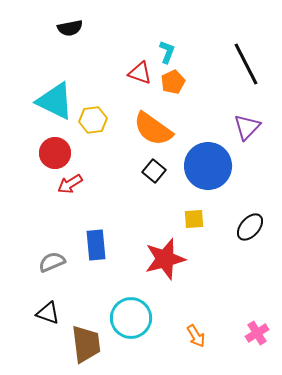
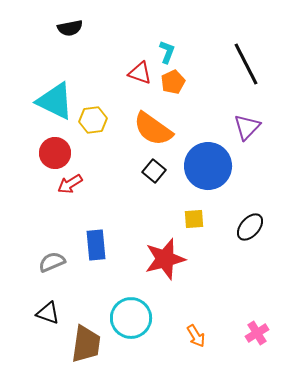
brown trapezoid: rotated 15 degrees clockwise
